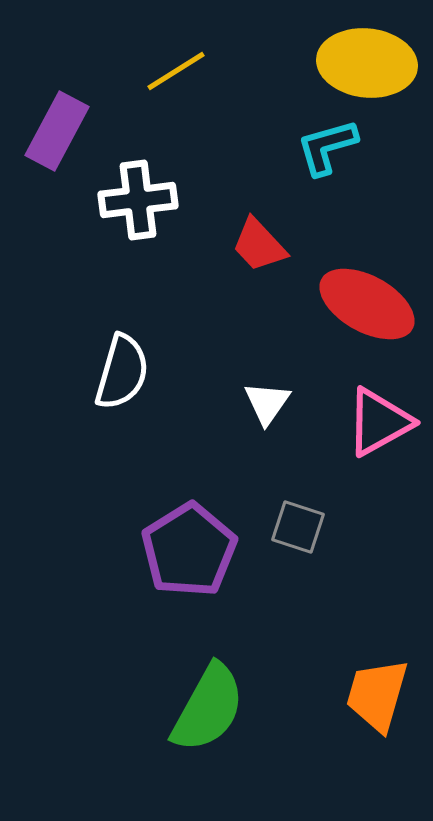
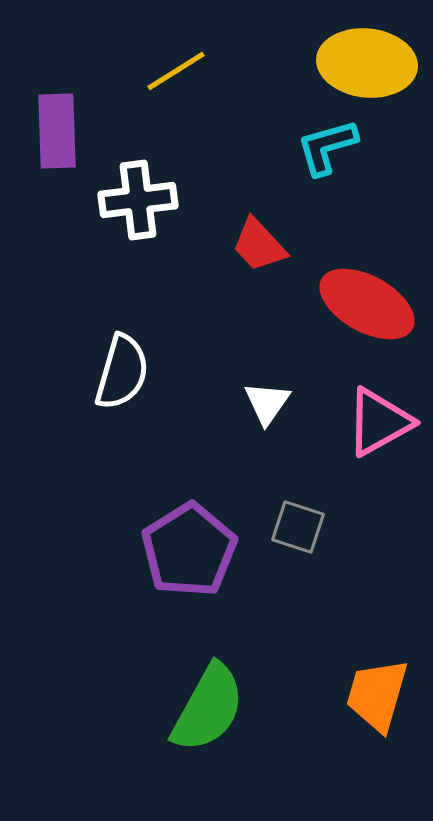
purple rectangle: rotated 30 degrees counterclockwise
